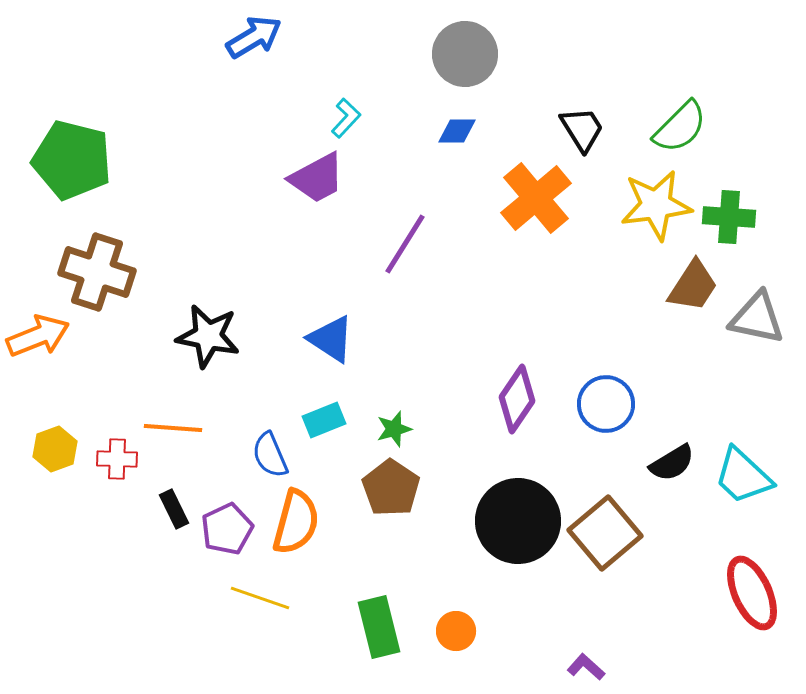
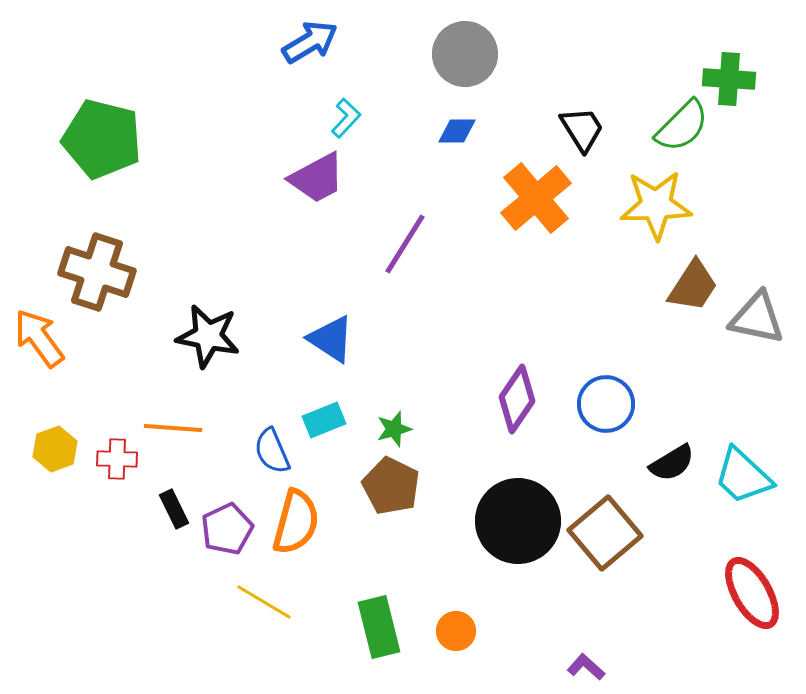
blue arrow: moved 56 px right, 5 px down
green semicircle: moved 2 px right, 1 px up
green pentagon: moved 30 px right, 21 px up
yellow star: rotated 6 degrees clockwise
green cross: moved 138 px up
orange arrow: moved 1 px right, 2 px down; rotated 104 degrees counterclockwise
blue semicircle: moved 2 px right, 4 px up
brown pentagon: moved 2 px up; rotated 8 degrees counterclockwise
red ellipse: rotated 6 degrees counterclockwise
yellow line: moved 4 px right, 4 px down; rotated 12 degrees clockwise
